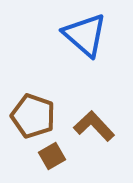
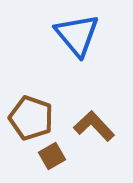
blue triangle: moved 8 px left; rotated 9 degrees clockwise
brown pentagon: moved 2 px left, 2 px down
